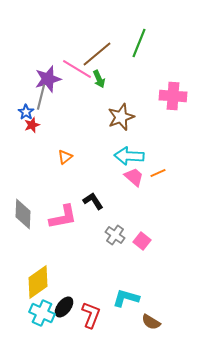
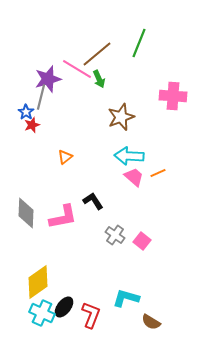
gray diamond: moved 3 px right, 1 px up
